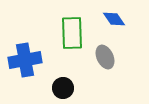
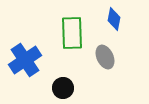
blue diamond: rotated 45 degrees clockwise
blue cross: rotated 24 degrees counterclockwise
